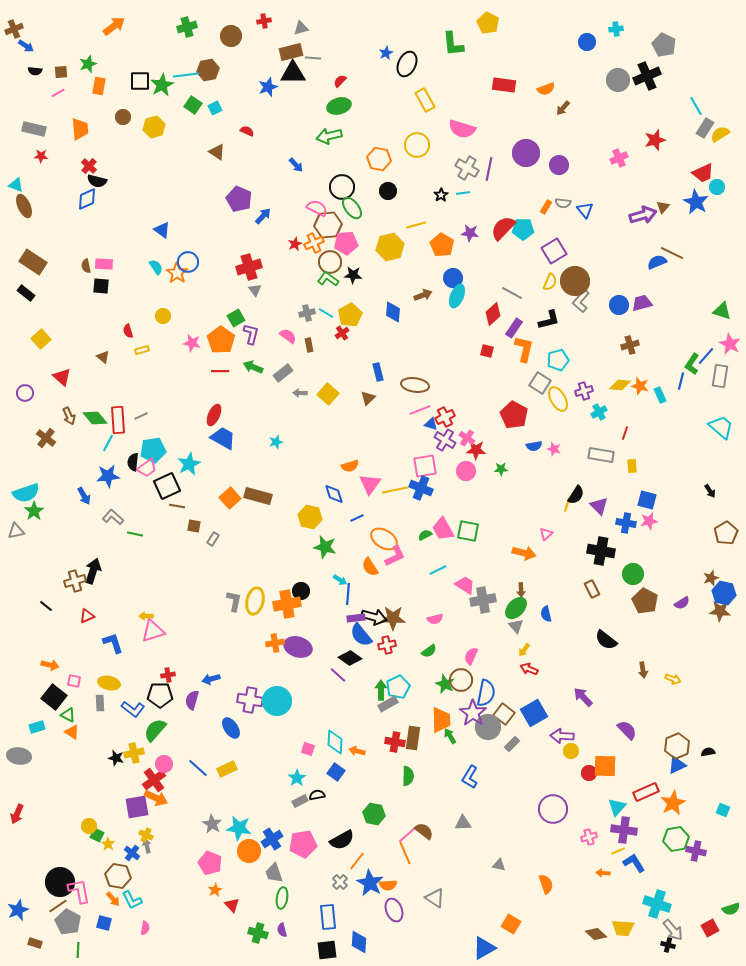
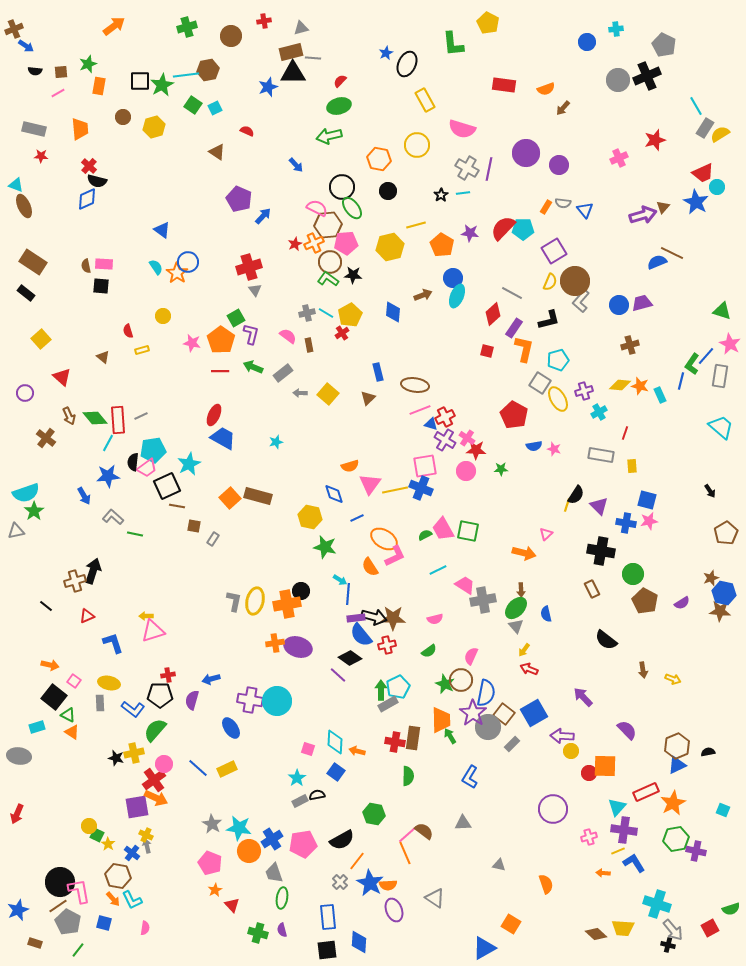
pink square at (74, 681): rotated 24 degrees clockwise
green line at (78, 950): rotated 35 degrees clockwise
